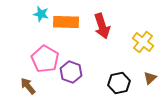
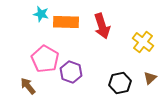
black hexagon: moved 1 px right
